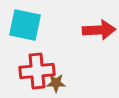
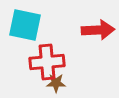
red arrow: moved 1 px left
red cross: moved 10 px right, 9 px up
